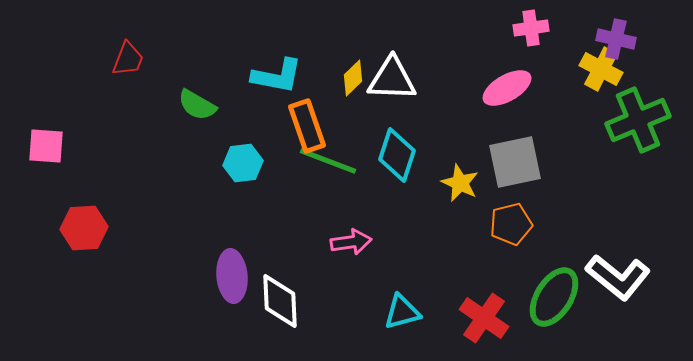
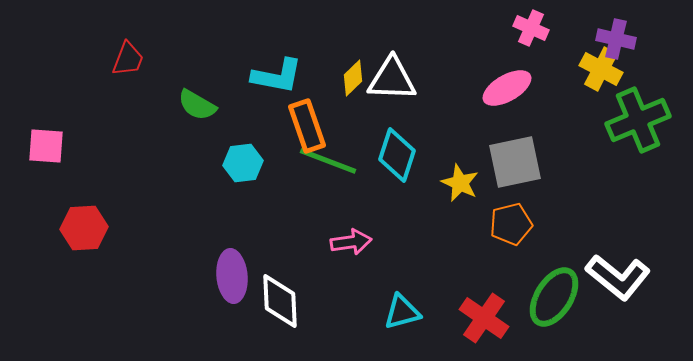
pink cross: rotated 32 degrees clockwise
